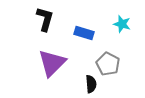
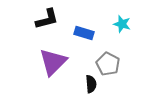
black L-shape: moved 2 px right; rotated 60 degrees clockwise
purple triangle: moved 1 px right, 1 px up
